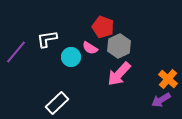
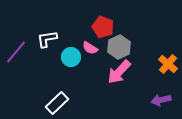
gray hexagon: moved 1 px down
pink arrow: moved 2 px up
orange cross: moved 15 px up
purple arrow: rotated 18 degrees clockwise
